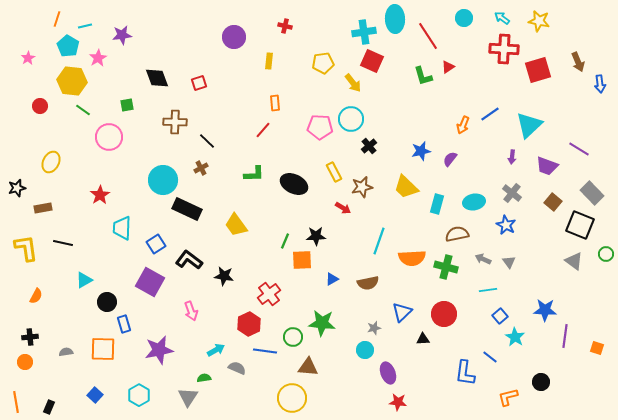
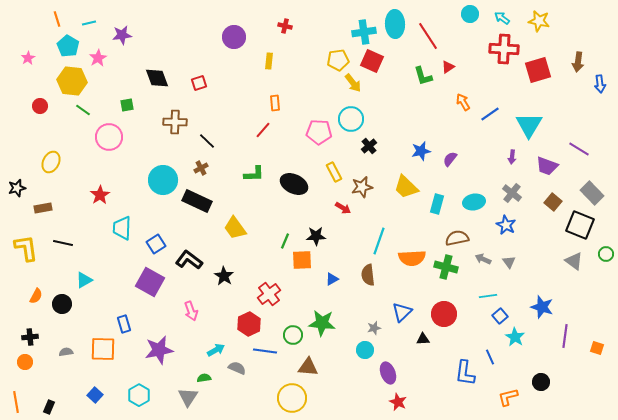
cyan circle at (464, 18): moved 6 px right, 4 px up
orange line at (57, 19): rotated 35 degrees counterclockwise
cyan ellipse at (395, 19): moved 5 px down
cyan line at (85, 26): moved 4 px right, 3 px up
brown arrow at (578, 62): rotated 30 degrees clockwise
yellow pentagon at (323, 63): moved 15 px right, 3 px up
orange arrow at (463, 125): moved 23 px up; rotated 126 degrees clockwise
cyan triangle at (529, 125): rotated 16 degrees counterclockwise
pink pentagon at (320, 127): moved 1 px left, 5 px down
black rectangle at (187, 209): moved 10 px right, 8 px up
yellow trapezoid at (236, 225): moved 1 px left, 3 px down
brown semicircle at (457, 234): moved 4 px down
black star at (224, 276): rotated 24 degrees clockwise
brown semicircle at (368, 283): moved 8 px up; rotated 95 degrees clockwise
cyan line at (488, 290): moved 6 px down
black circle at (107, 302): moved 45 px left, 2 px down
blue star at (545, 310): moved 3 px left, 3 px up; rotated 15 degrees clockwise
green circle at (293, 337): moved 2 px up
blue line at (490, 357): rotated 28 degrees clockwise
red star at (398, 402): rotated 18 degrees clockwise
